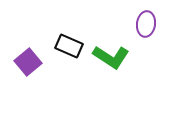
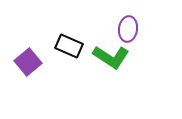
purple ellipse: moved 18 px left, 5 px down
